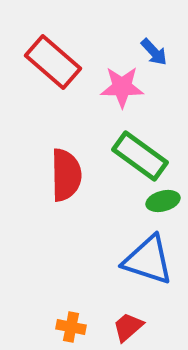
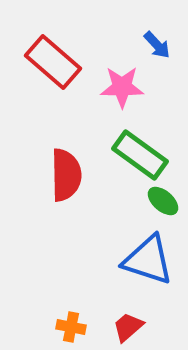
blue arrow: moved 3 px right, 7 px up
green rectangle: moved 1 px up
green ellipse: rotated 56 degrees clockwise
